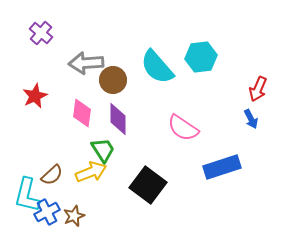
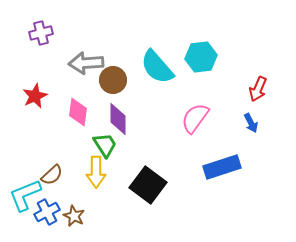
purple cross: rotated 35 degrees clockwise
pink diamond: moved 4 px left, 1 px up
blue arrow: moved 4 px down
pink semicircle: moved 12 px right, 10 px up; rotated 92 degrees clockwise
green trapezoid: moved 2 px right, 5 px up
yellow arrow: moved 5 px right; rotated 112 degrees clockwise
cyan L-shape: moved 2 px left; rotated 54 degrees clockwise
brown star: rotated 25 degrees counterclockwise
